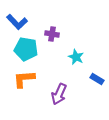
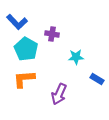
cyan pentagon: rotated 20 degrees clockwise
cyan star: rotated 28 degrees counterclockwise
